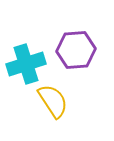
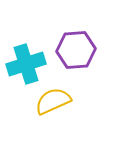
yellow semicircle: rotated 81 degrees counterclockwise
